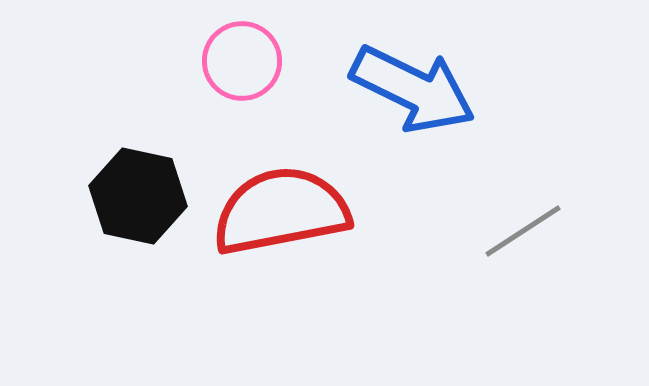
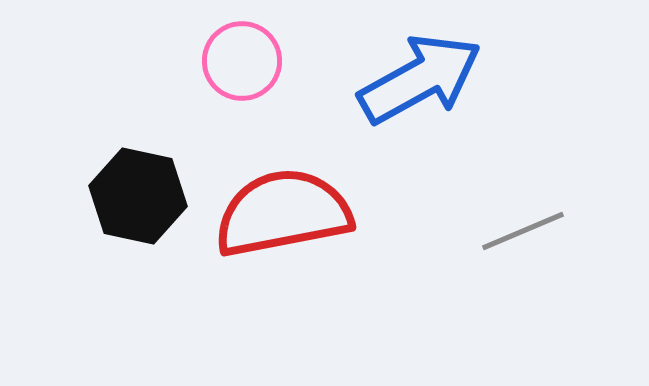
blue arrow: moved 7 px right, 10 px up; rotated 55 degrees counterclockwise
red semicircle: moved 2 px right, 2 px down
gray line: rotated 10 degrees clockwise
